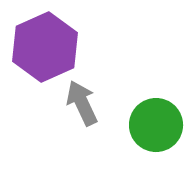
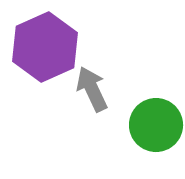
gray arrow: moved 10 px right, 14 px up
